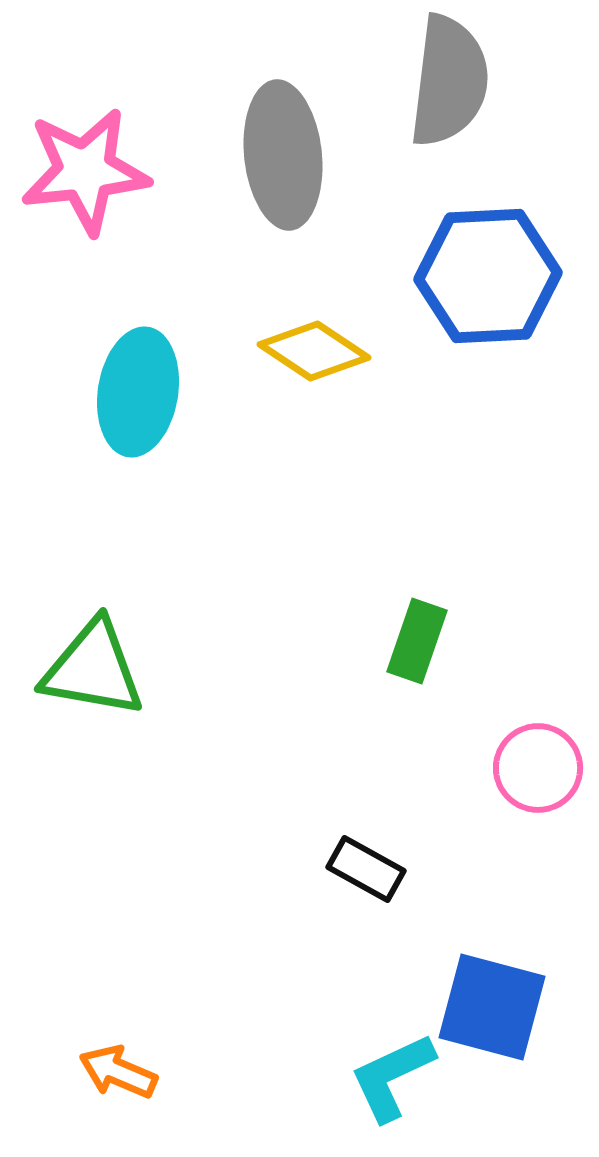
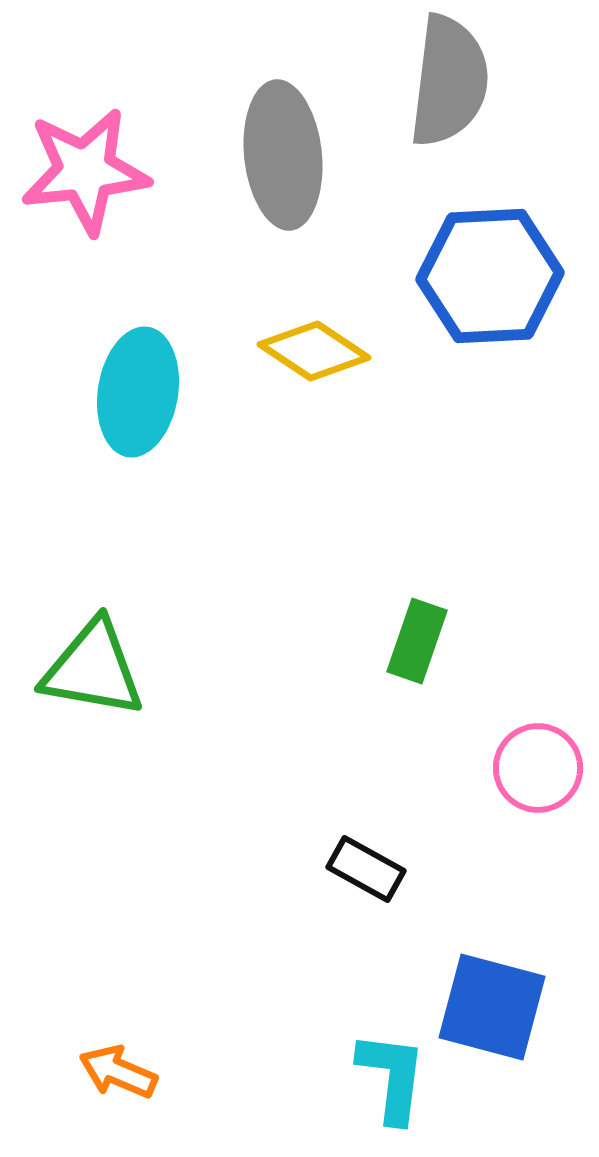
blue hexagon: moved 2 px right
cyan L-shape: rotated 122 degrees clockwise
